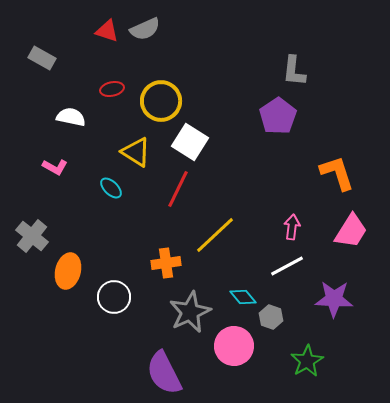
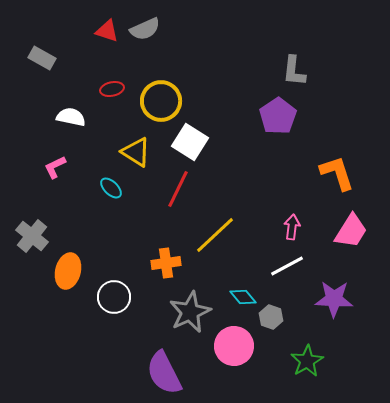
pink L-shape: rotated 125 degrees clockwise
